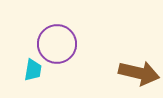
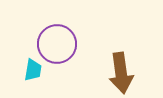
brown arrow: moved 18 px left; rotated 69 degrees clockwise
